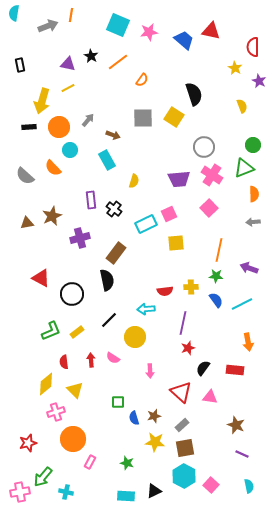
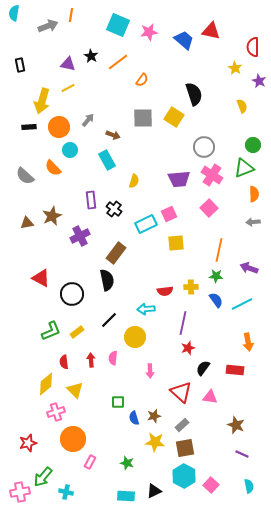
purple cross at (80, 238): moved 2 px up; rotated 12 degrees counterclockwise
pink semicircle at (113, 358): rotated 64 degrees clockwise
